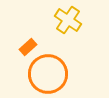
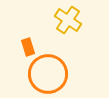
orange rectangle: rotated 66 degrees counterclockwise
